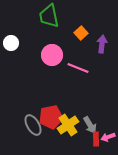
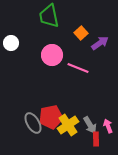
purple arrow: moved 2 px left, 1 px up; rotated 48 degrees clockwise
gray ellipse: moved 2 px up
pink arrow: moved 11 px up; rotated 88 degrees clockwise
